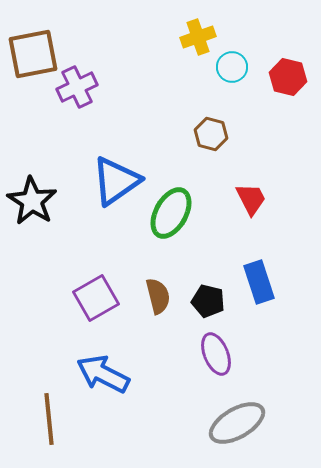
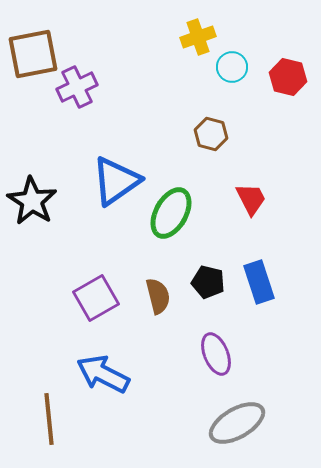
black pentagon: moved 19 px up
